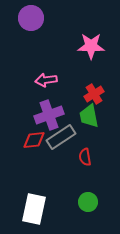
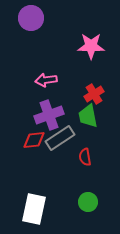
green trapezoid: moved 1 px left
gray rectangle: moved 1 px left, 1 px down
